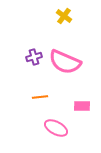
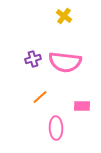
purple cross: moved 1 px left, 2 px down
pink semicircle: rotated 16 degrees counterclockwise
orange line: rotated 35 degrees counterclockwise
pink ellipse: rotated 60 degrees clockwise
